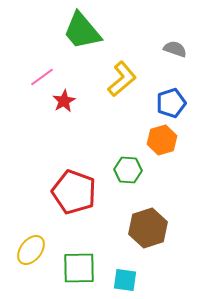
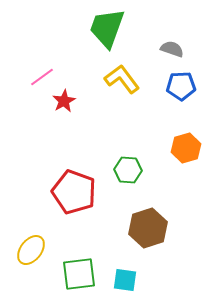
green trapezoid: moved 25 px right, 3 px up; rotated 60 degrees clockwise
gray semicircle: moved 3 px left
yellow L-shape: rotated 87 degrees counterclockwise
blue pentagon: moved 10 px right, 17 px up; rotated 16 degrees clockwise
orange hexagon: moved 24 px right, 8 px down
green square: moved 6 px down; rotated 6 degrees counterclockwise
